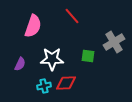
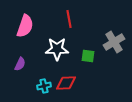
red line: moved 3 px left, 3 px down; rotated 30 degrees clockwise
pink semicircle: moved 8 px left
white star: moved 5 px right, 10 px up
